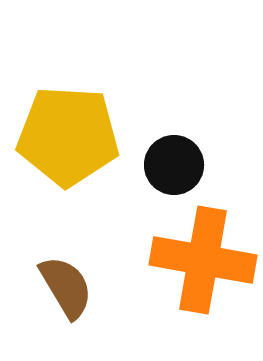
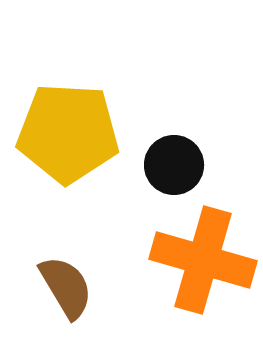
yellow pentagon: moved 3 px up
orange cross: rotated 6 degrees clockwise
